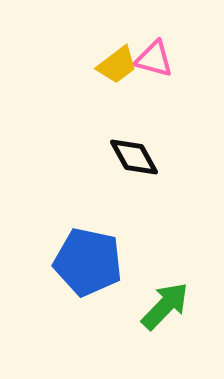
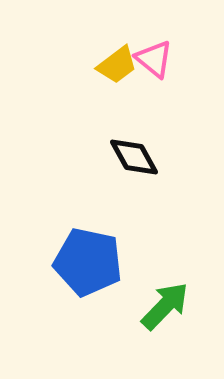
pink triangle: rotated 24 degrees clockwise
